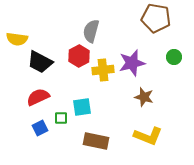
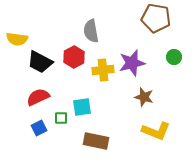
gray semicircle: rotated 25 degrees counterclockwise
red hexagon: moved 5 px left, 1 px down
blue square: moved 1 px left
yellow L-shape: moved 8 px right, 5 px up
